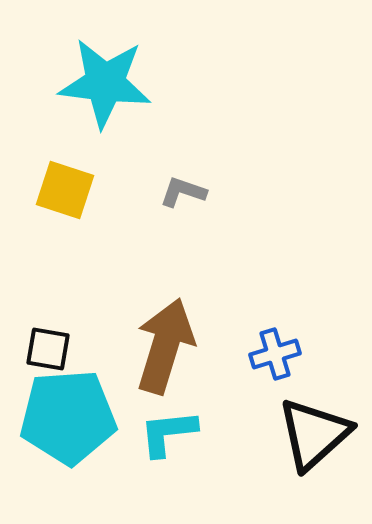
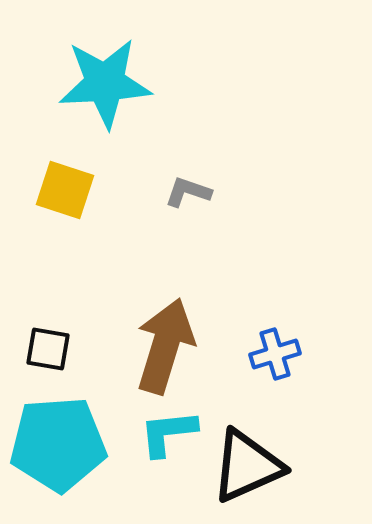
cyan star: rotated 10 degrees counterclockwise
gray L-shape: moved 5 px right
cyan pentagon: moved 10 px left, 27 px down
black triangle: moved 67 px left, 32 px down; rotated 18 degrees clockwise
